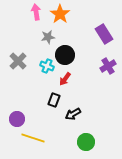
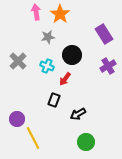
black circle: moved 7 px right
black arrow: moved 5 px right
yellow line: rotated 45 degrees clockwise
